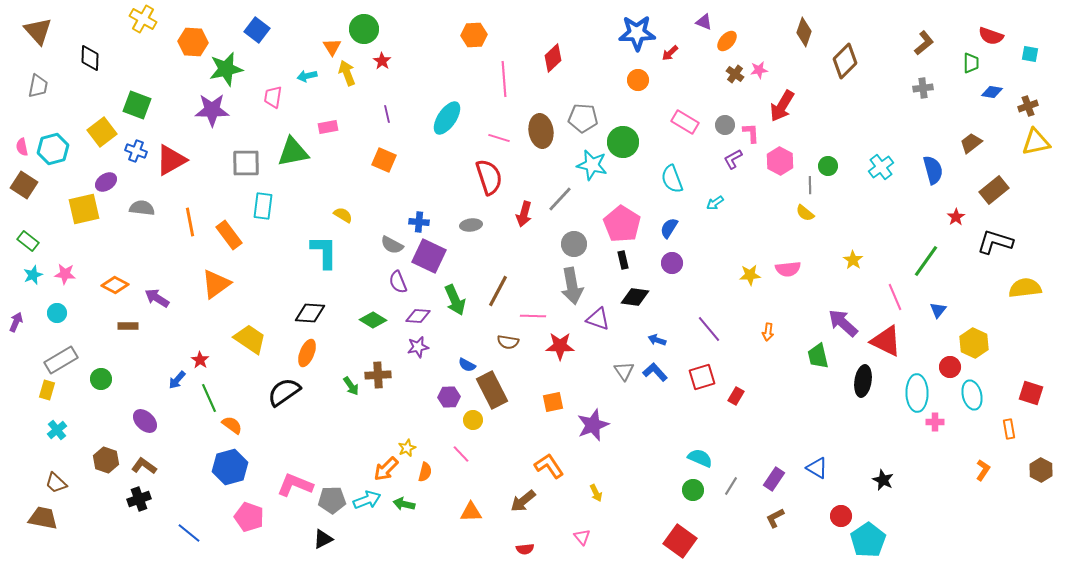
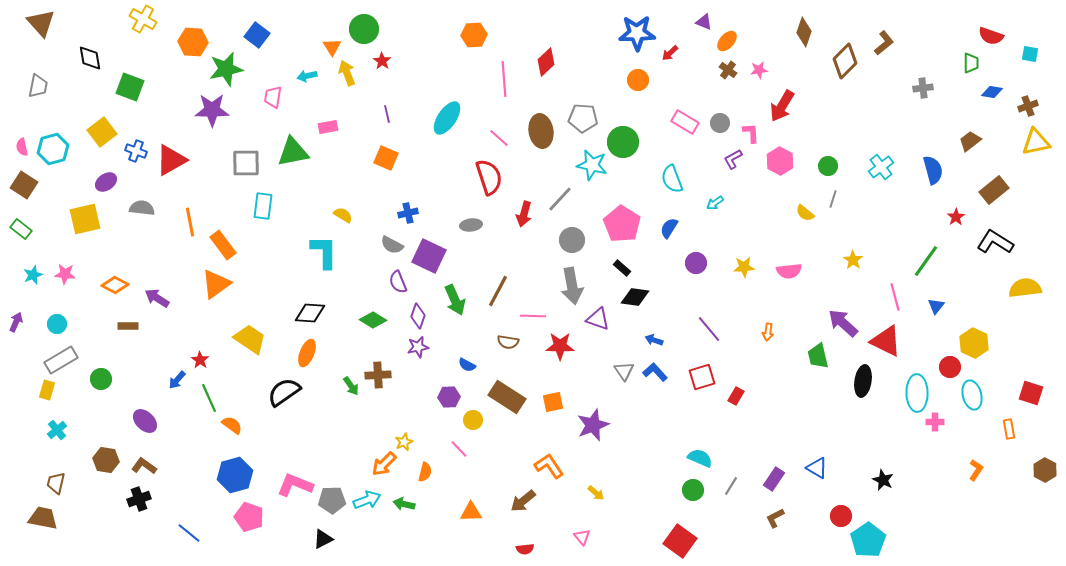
blue square at (257, 30): moved 5 px down
brown triangle at (38, 31): moved 3 px right, 8 px up
brown L-shape at (924, 43): moved 40 px left
black diamond at (90, 58): rotated 12 degrees counterclockwise
red diamond at (553, 58): moved 7 px left, 4 px down
brown cross at (735, 74): moved 7 px left, 4 px up
green square at (137, 105): moved 7 px left, 18 px up
gray circle at (725, 125): moved 5 px left, 2 px up
pink line at (499, 138): rotated 25 degrees clockwise
brown trapezoid at (971, 143): moved 1 px left, 2 px up
orange square at (384, 160): moved 2 px right, 2 px up
gray line at (810, 185): moved 23 px right, 14 px down; rotated 18 degrees clockwise
yellow square at (84, 209): moved 1 px right, 10 px down
blue cross at (419, 222): moved 11 px left, 9 px up; rotated 18 degrees counterclockwise
orange rectangle at (229, 235): moved 6 px left, 10 px down
green rectangle at (28, 241): moved 7 px left, 12 px up
black L-shape at (995, 242): rotated 15 degrees clockwise
gray circle at (574, 244): moved 2 px left, 4 px up
black rectangle at (623, 260): moved 1 px left, 8 px down; rotated 36 degrees counterclockwise
purple circle at (672, 263): moved 24 px right
pink semicircle at (788, 269): moved 1 px right, 2 px down
yellow star at (750, 275): moved 6 px left, 8 px up
pink line at (895, 297): rotated 8 degrees clockwise
blue triangle at (938, 310): moved 2 px left, 4 px up
cyan circle at (57, 313): moved 11 px down
purple diamond at (418, 316): rotated 75 degrees counterclockwise
blue arrow at (657, 340): moved 3 px left
brown rectangle at (492, 390): moved 15 px right, 7 px down; rotated 30 degrees counterclockwise
yellow star at (407, 448): moved 3 px left, 6 px up
pink line at (461, 454): moved 2 px left, 5 px up
brown hexagon at (106, 460): rotated 10 degrees counterclockwise
blue hexagon at (230, 467): moved 5 px right, 8 px down
orange arrow at (386, 469): moved 2 px left, 5 px up
orange L-shape at (983, 470): moved 7 px left
brown hexagon at (1041, 470): moved 4 px right
brown trapezoid at (56, 483): rotated 60 degrees clockwise
yellow arrow at (596, 493): rotated 24 degrees counterclockwise
